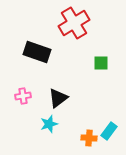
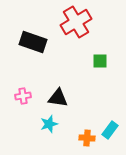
red cross: moved 2 px right, 1 px up
black rectangle: moved 4 px left, 10 px up
green square: moved 1 px left, 2 px up
black triangle: rotated 45 degrees clockwise
cyan rectangle: moved 1 px right, 1 px up
orange cross: moved 2 px left
